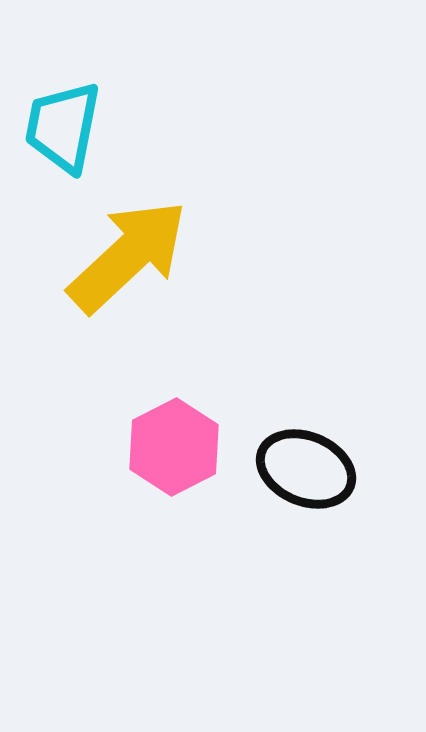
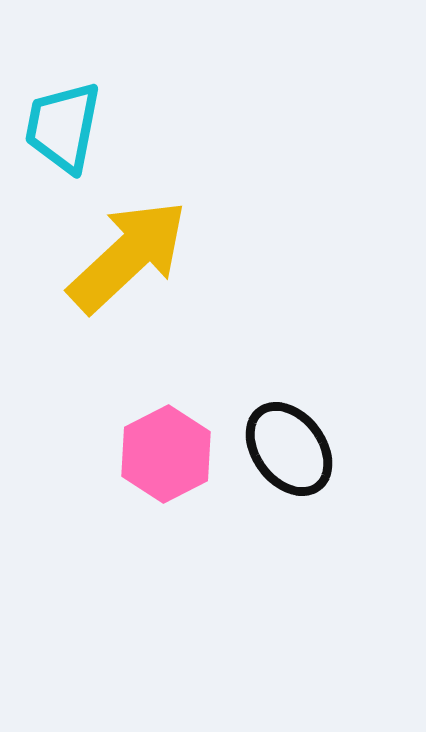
pink hexagon: moved 8 px left, 7 px down
black ellipse: moved 17 px left, 20 px up; rotated 30 degrees clockwise
